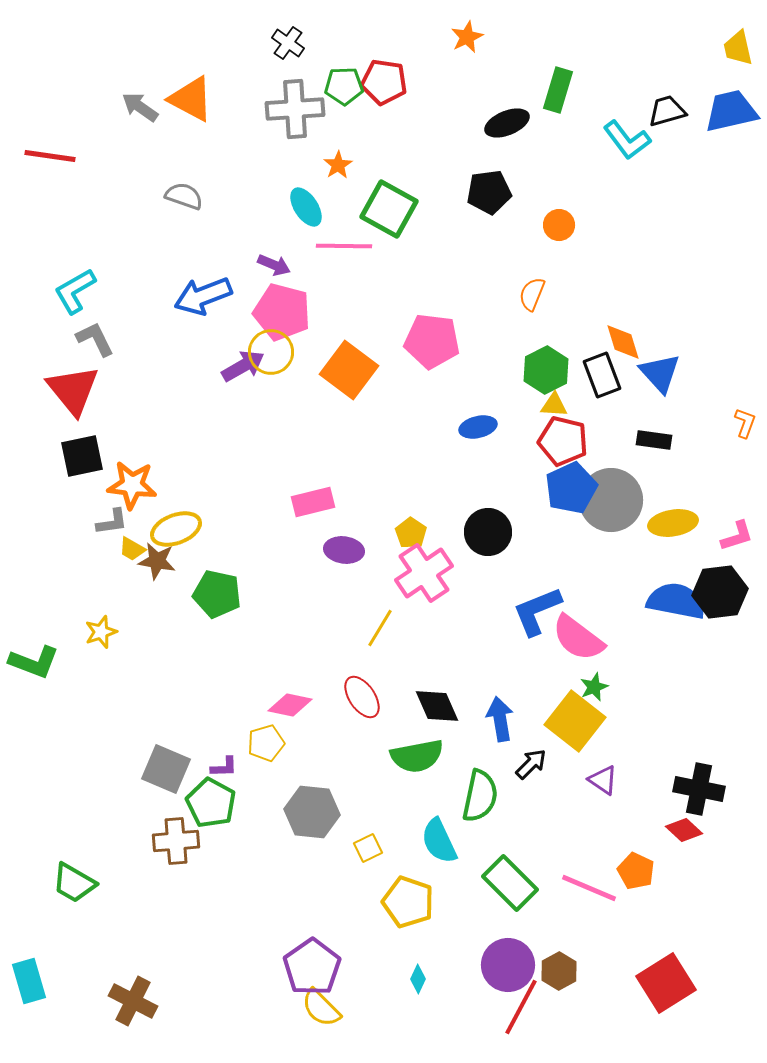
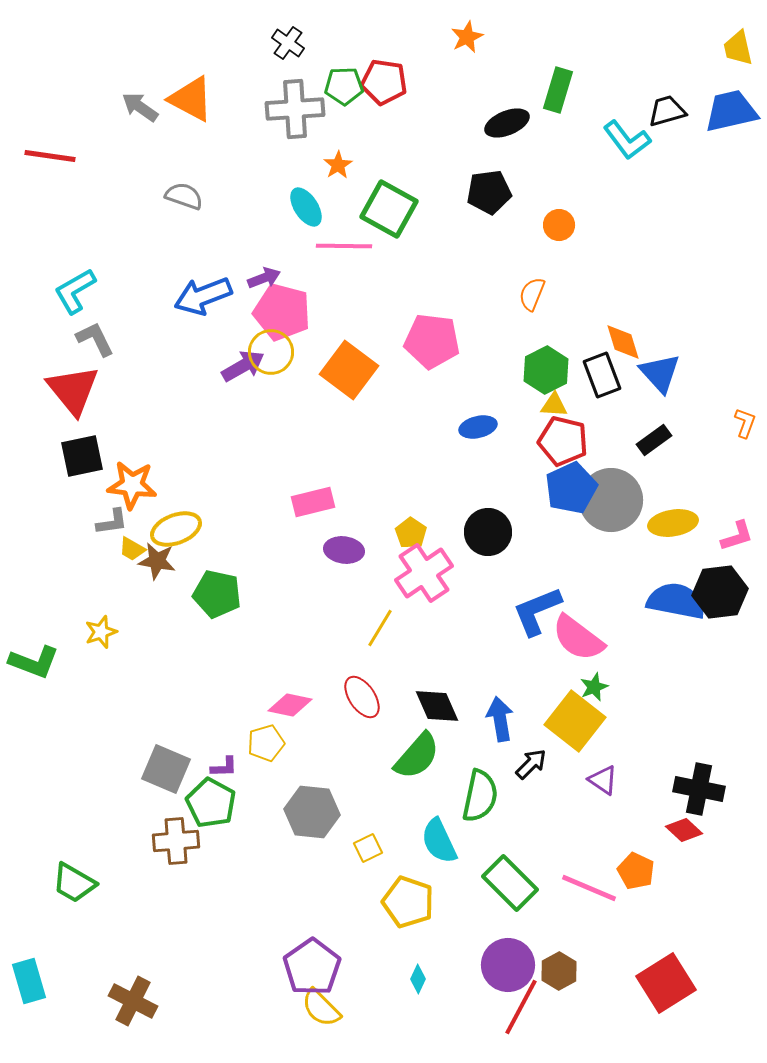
purple arrow at (274, 265): moved 10 px left, 13 px down; rotated 44 degrees counterclockwise
black rectangle at (654, 440): rotated 44 degrees counterclockwise
green semicircle at (417, 756): rotated 38 degrees counterclockwise
